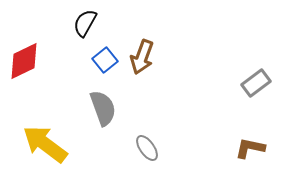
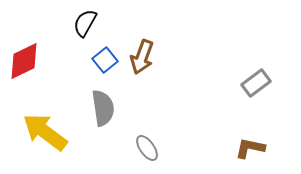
gray semicircle: rotated 12 degrees clockwise
yellow arrow: moved 12 px up
